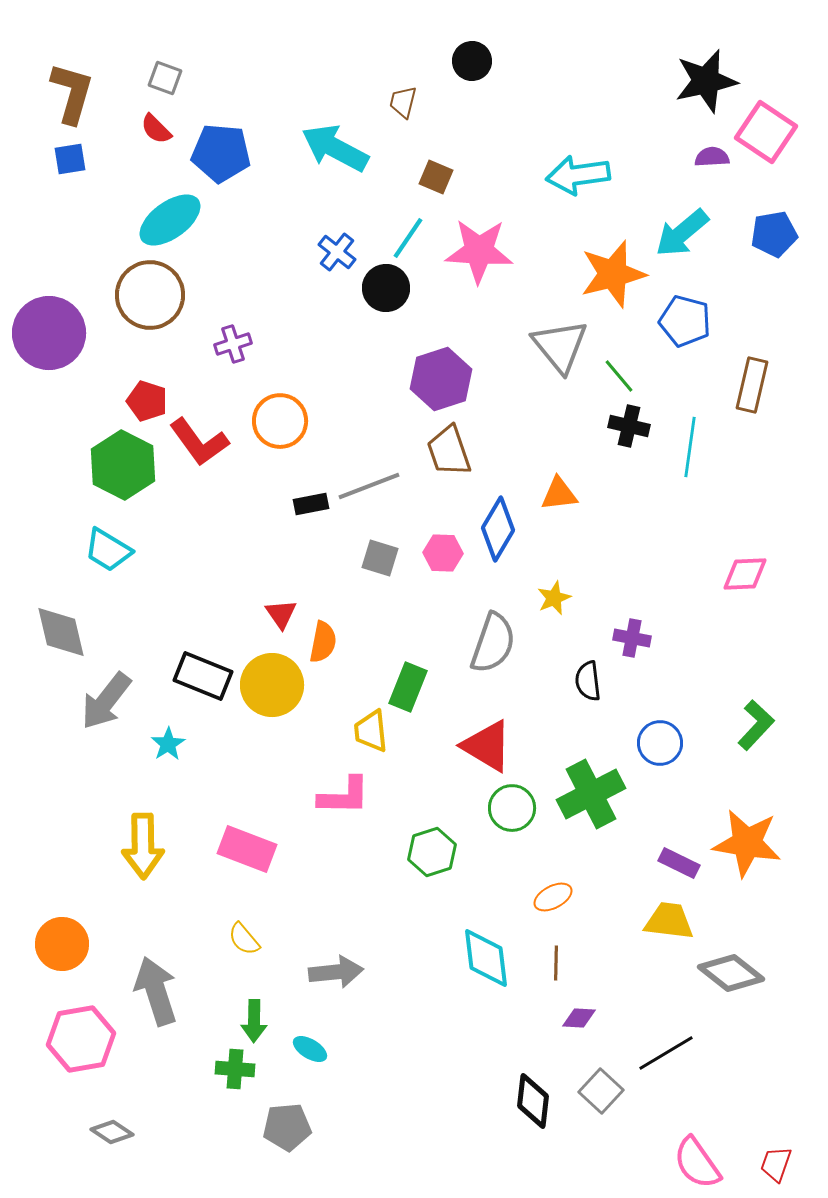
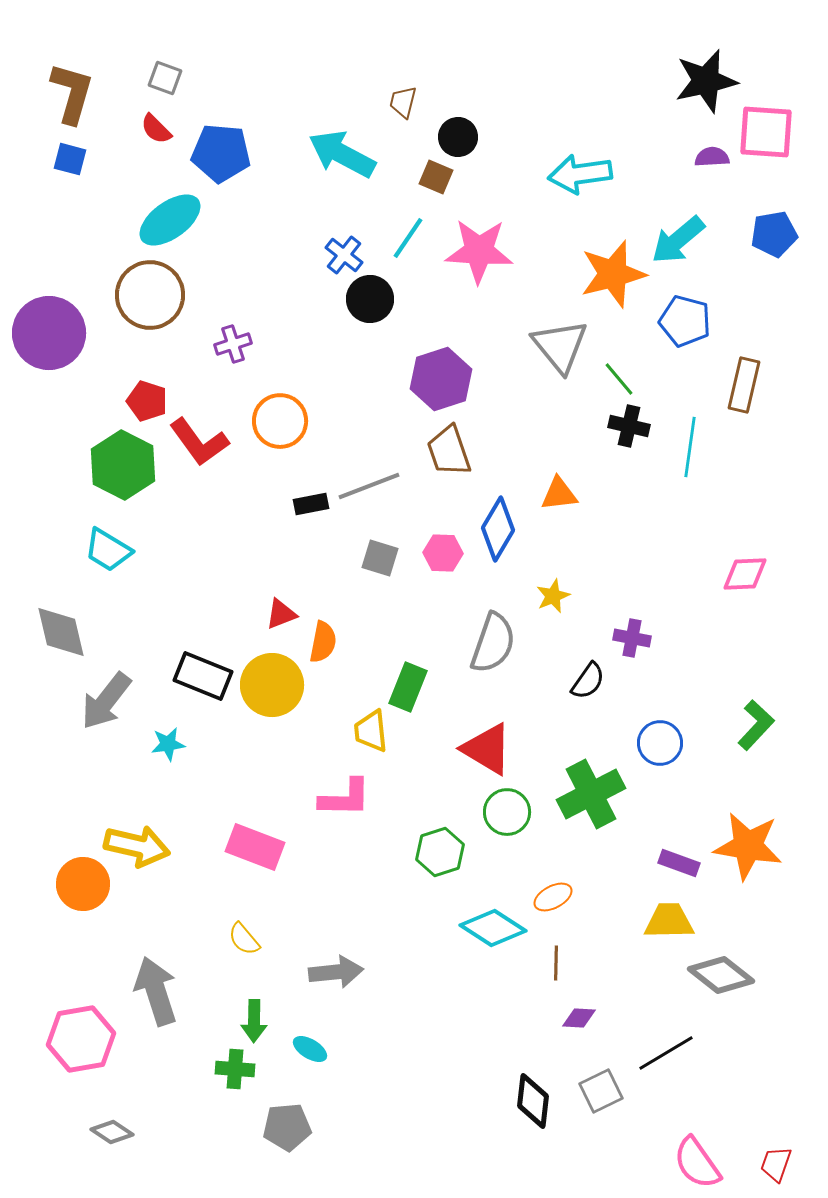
black circle at (472, 61): moved 14 px left, 76 px down
pink square at (766, 132): rotated 30 degrees counterclockwise
cyan arrow at (335, 148): moved 7 px right, 6 px down
blue square at (70, 159): rotated 24 degrees clockwise
cyan arrow at (578, 175): moved 2 px right, 1 px up
cyan arrow at (682, 233): moved 4 px left, 7 px down
blue cross at (337, 252): moved 7 px right, 3 px down
black circle at (386, 288): moved 16 px left, 11 px down
green line at (619, 376): moved 3 px down
brown rectangle at (752, 385): moved 8 px left
yellow star at (554, 598): moved 1 px left, 2 px up
red triangle at (281, 614): rotated 44 degrees clockwise
black semicircle at (588, 681): rotated 138 degrees counterclockwise
cyan star at (168, 744): rotated 24 degrees clockwise
red triangle at (487, 746): moved 3 px down
pink L-shape at (344, 796): moved 1 px right, 2 px down
green circle at (512, 808): moved 5 px left, 4 px down
orange star at (747, 843): moved 1 px right, 3 px down
yellow arrow at (143, 846): moved 6 px left; rotated 76 degrees counterclockwise
pink rectangle at (247, 849): moved 8 px right, 2 px up
green hexagon at (432, 852): moved 8 px right
purple rectangle at (679, 863): rotated 6 degrees counterclockwise
yellow trapezoid at (669, 921): rotated 8 degrees counterclockwise
orange circle at (62, 944): moved 21 px right, 60 px up
cyan diamond at (486, 958): moved 7 px right, 30 px up; rotated 50 degrees counterclockwise
gray diamond at (731, 973): moved 10 px left, 2 px down
gray square at (601, 1091): rotated 21 degrees clockwise
